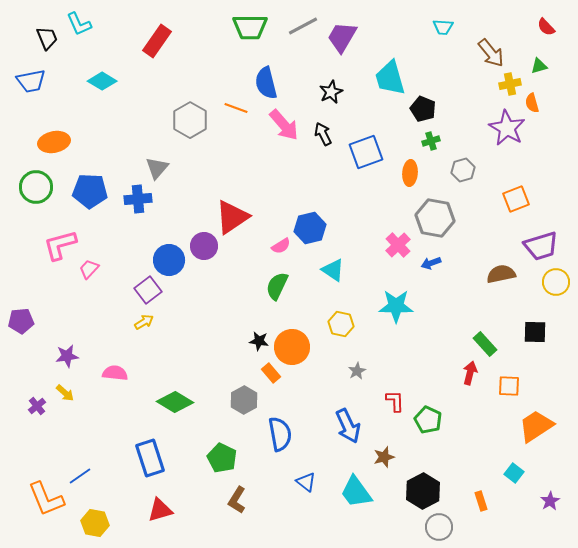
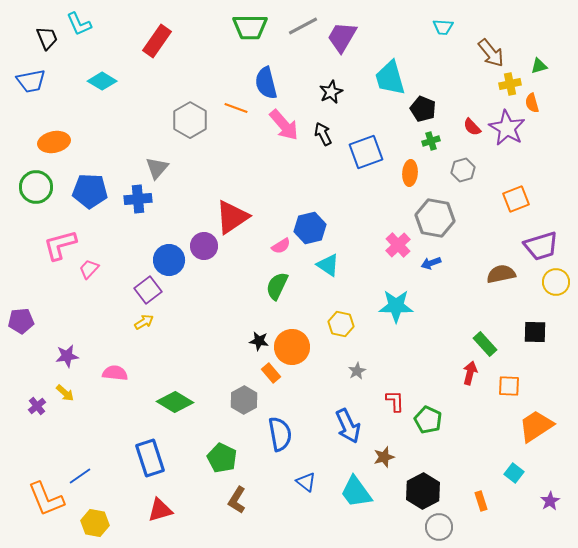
red semicircle at (546, 27): moved 74 px left, 100 px down
cyan triangle at (333, 270): moved 5 px left, 5 px up
